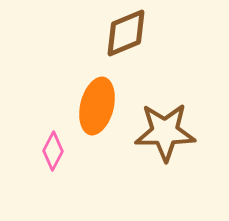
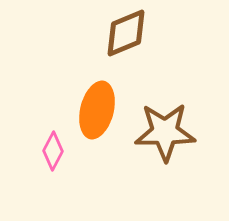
orange ellipse: moved 4 px down
